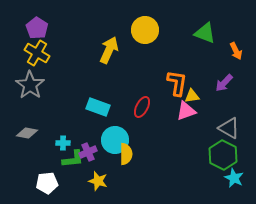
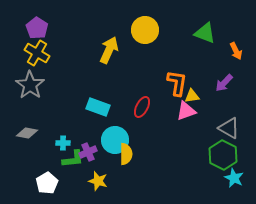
white pentagon: rotated 25 degrees counterclockwise
